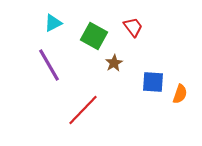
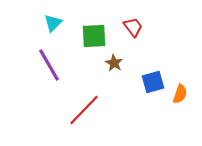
cyan triangle: rotated 18 degrees counterclockwise
green square: rotated 32 degrees counterclockwise
brown star: rotated 12 degrees counterclockwise
blue square: rotated 20 degrees counterclockwise
red line: moved 1 px right
